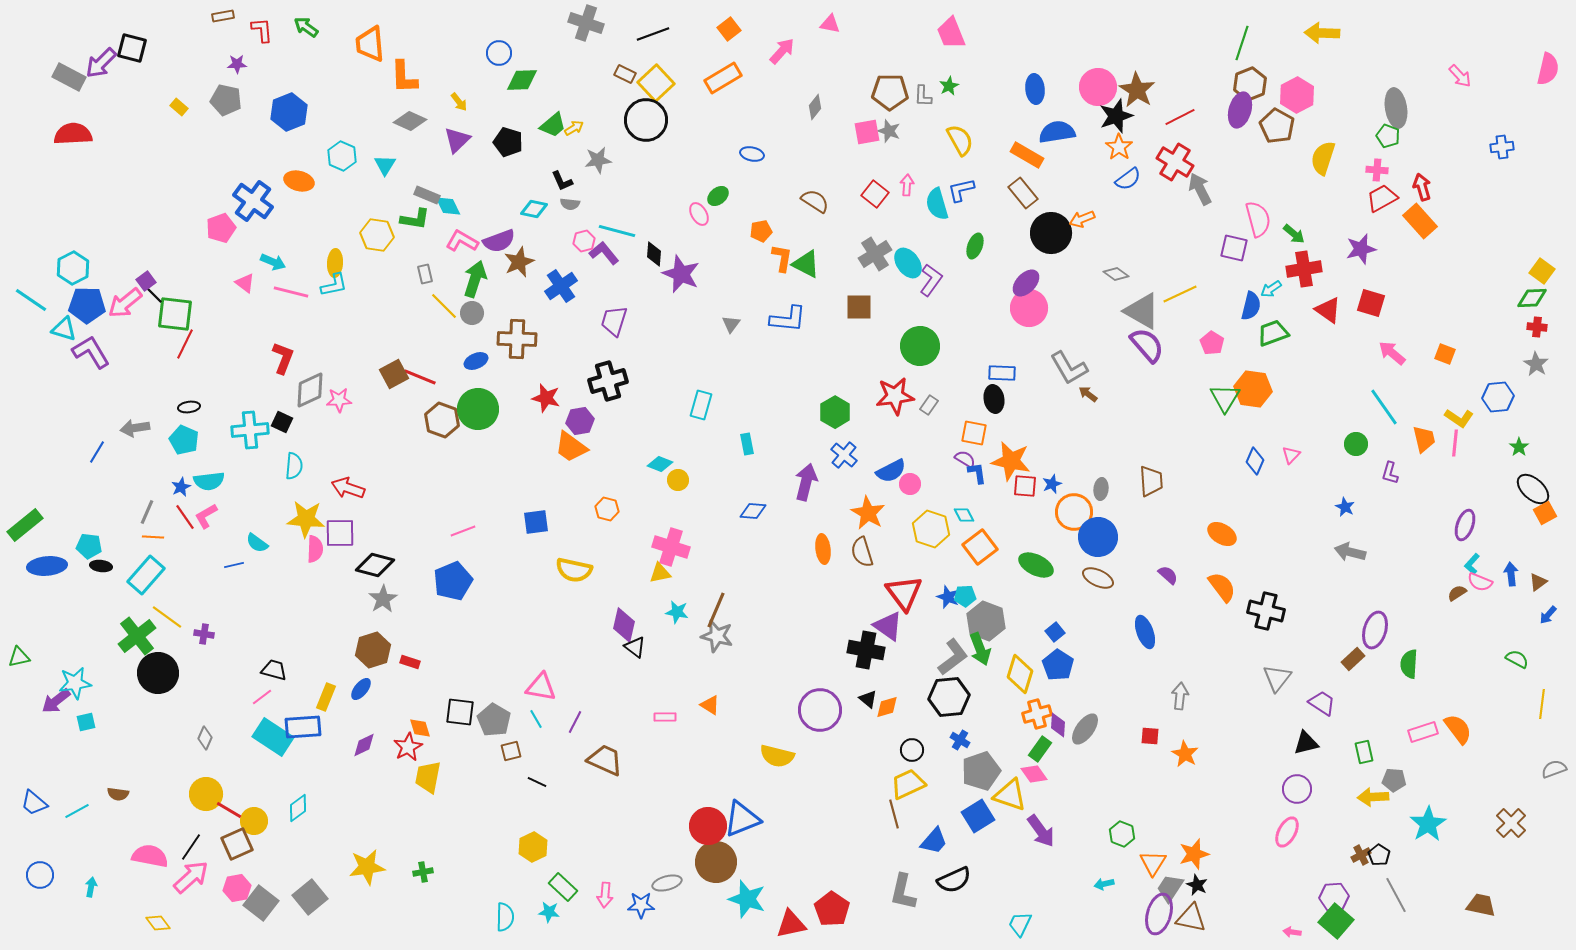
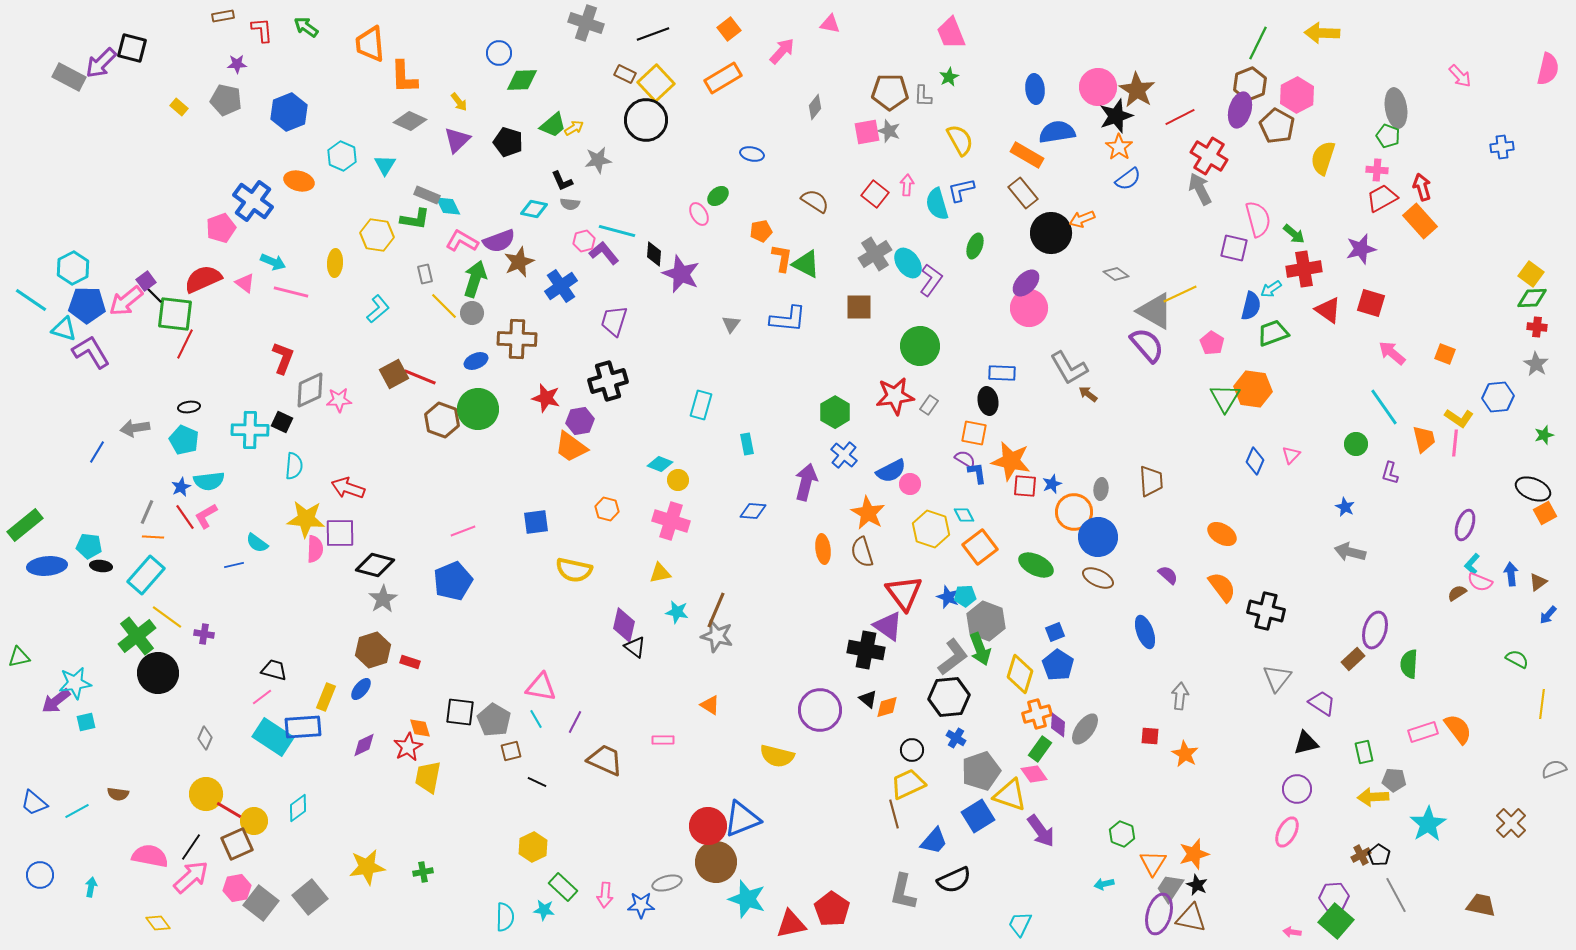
green line at (1242, 43): moved 16 px right; rotated 8 degrees clockwise
green star at (949, 86): moved 9 px up
red semicircle at (73, 134): moved 130 px right, 145 px down; rotated 21 degrees counterclockwise
red cross at (1175, 162): moved 34 px right, 6 px up
yellow square at (1542, 271): moved 11 px left, 3 px down
cyan L-shape at (334, 285): moved 44 px right, 24 px down; rotated 28 degrees counterclockwise
pink arrow at (125, 303): moved 1 px right, 2 px up
gray triangle at (1142, 311): moved 13 px right
black ellipse at (994, 399): moved 6 px left, 2 px down
cyan cross at (250, 430): rotated 6 degrees clockwise
green star at (1519, 447): moved 25 px right, 12 px up; rotated 18 degrees clockwise
black ellipse at (1533, 489): rotated 20 degrees counterclockwise
pink cross at (671, 547): moved 26 px up
blue square at (1055, 632): rotated 18 degrees clockwise
pink rectangle at (665, 717): moved 2 px left, 23 px down
blue cross at (960, 740): moved 4 px left, 2 px up
cyan star at (549, 912): moved 5 px left, 2 px up
